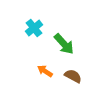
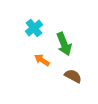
green arrow: rotated 20 degrees clockwise
orange arrow: moved 3 px left, 11 px up
